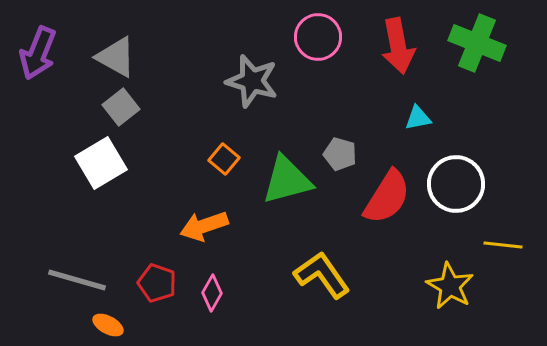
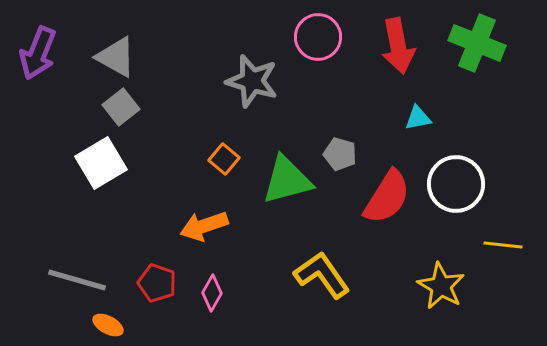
yellow star: moved 9 px left
